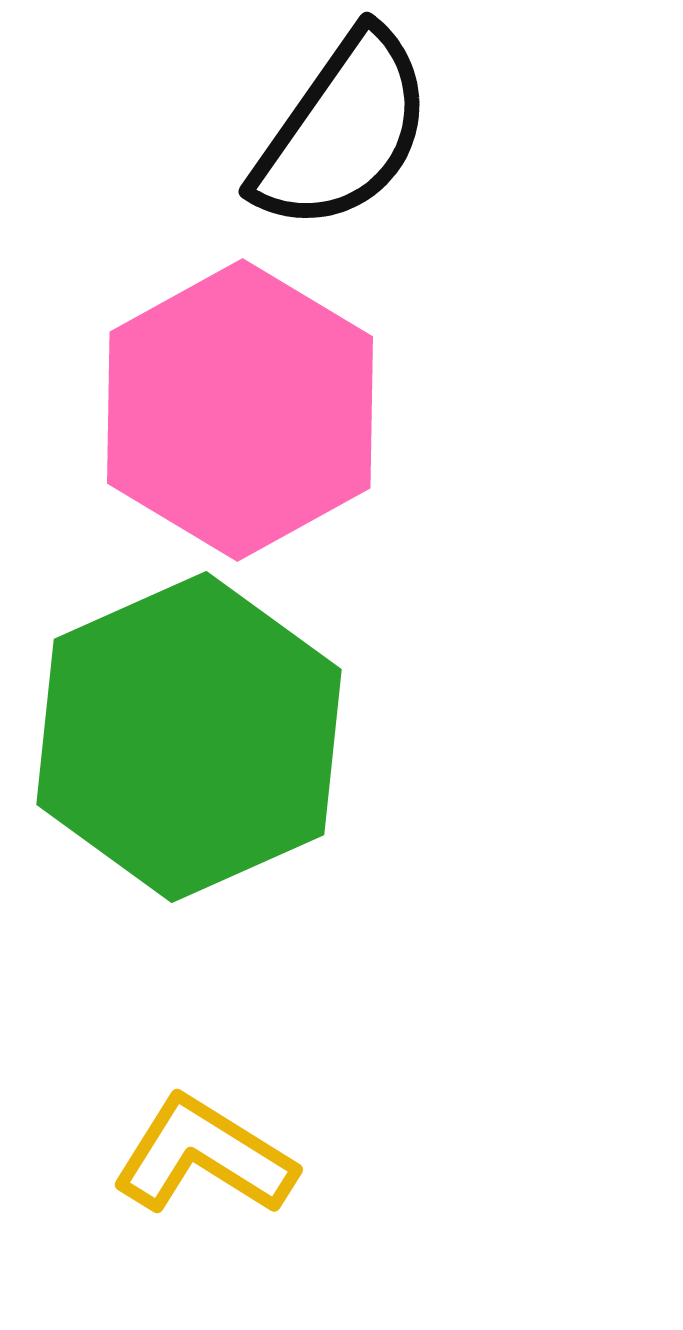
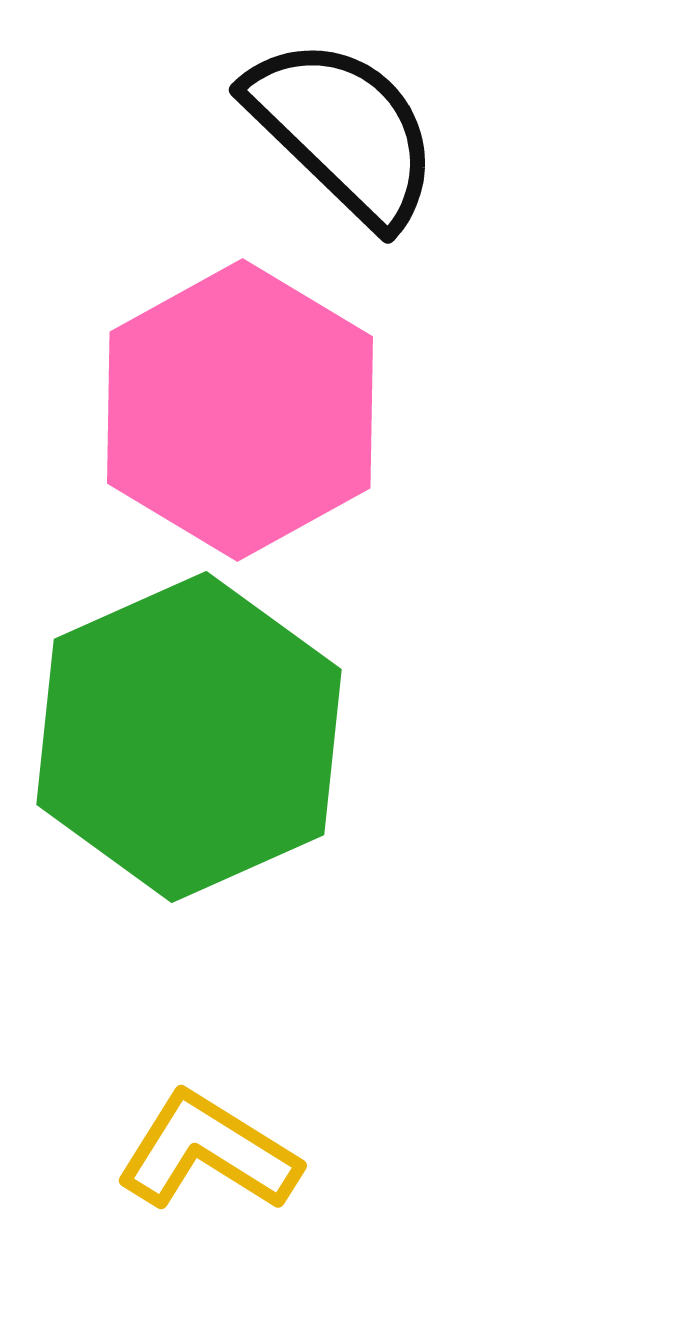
black semicircle: rotated 81 degrees counterclockwise
yellow L-shape: moved 4 px right, 4 px up
